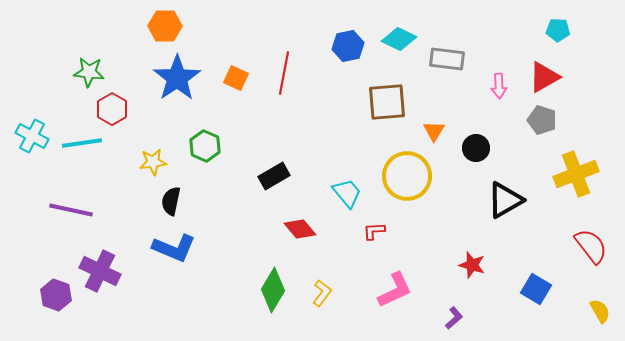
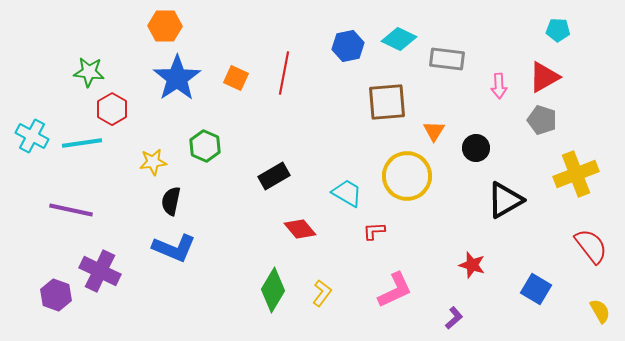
cyan trapezoid: rotated 20 degrees counterclockwise
